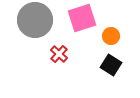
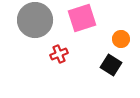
orange circle: moved 10 px right, 3 px down
red cross: rotated 24 degrees clockwise
